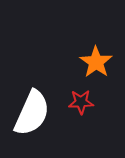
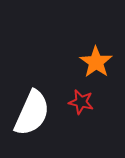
red star: rotated 15 degrees clockwise
